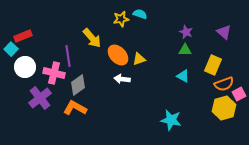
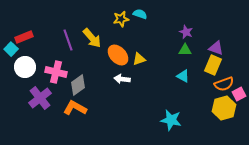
purple triangle: moved 8 px left, 16 px down; rotated 21 degrees counterclockwise
red rectangle: moved 1 px right, 1 px down
purple line: moved 16 px up; rotated 10 degrees counterclockwise
pink cross: moved 2 px right, 1 px up
